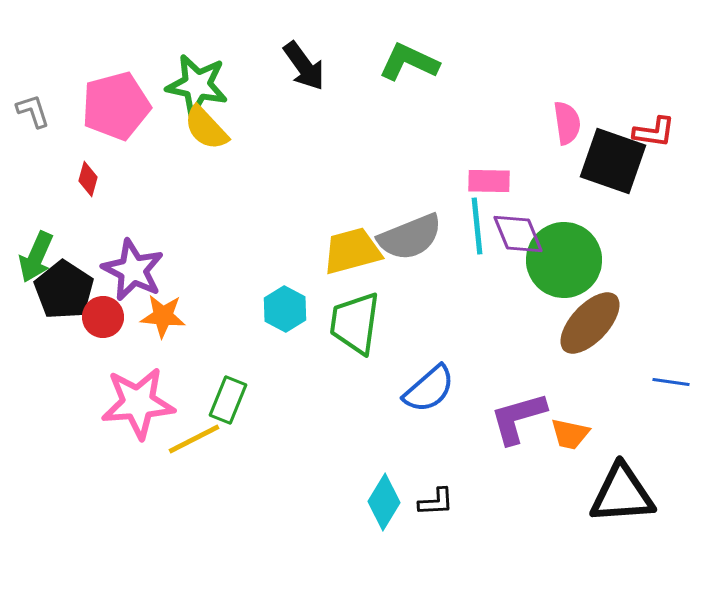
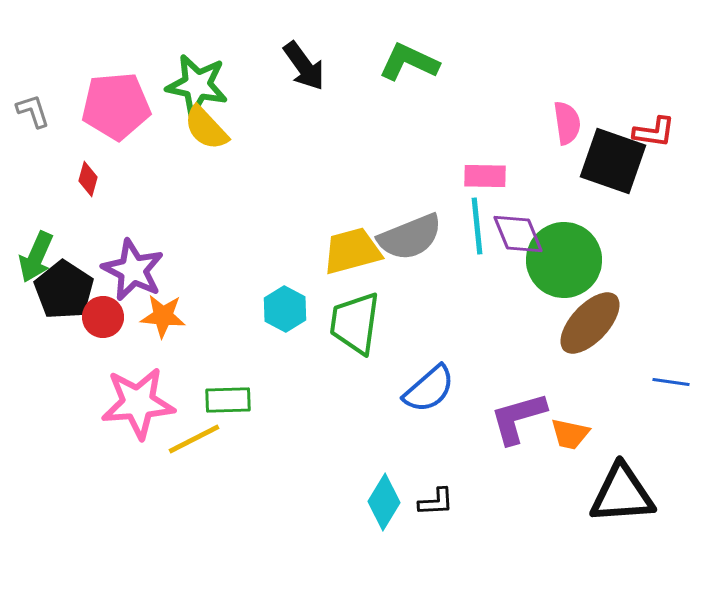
pink pentagon: rotated 10 degrees clockwise
pink rectangle: moved 4 px left, 5 px up
green rectangle: rotated 66 degrees clockwise
